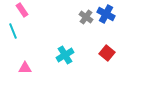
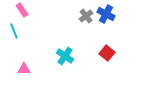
gray cross: moved 1 px up; rotated 16 degrees clockwise
cyan line: moved 1 px right
cyan cross: moved 1 px down; rotated 24 degrees counterclockwise
pink triangle: moved 1 px left, 1 px down
